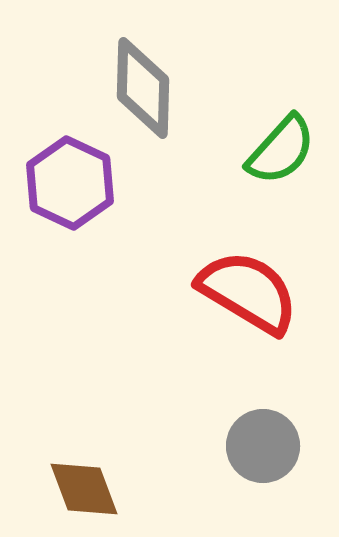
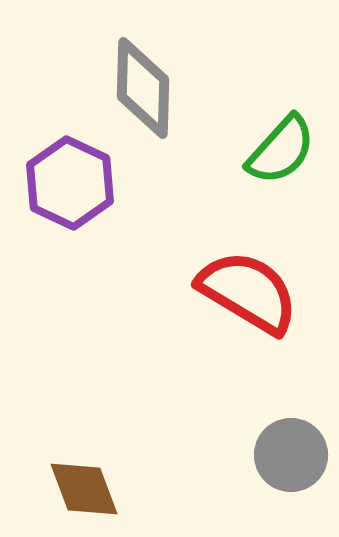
gray circle: moved 28 px right, 9 px down
